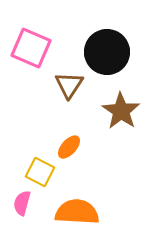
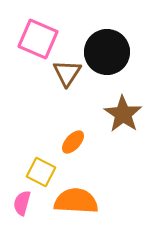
pink square: moved 7 px right, 9 px up
brown triangle: moved 2 px left, 12 px up
brown star: moved 2 px right, 3 px down
orange ellipse: moved 4 px right, 5 px up
yellow square: moved 1 px right
orange semicircle: moved 1 px left, 11 px up
